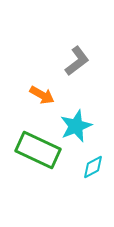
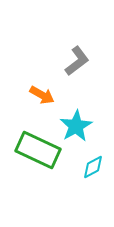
cyan star: rotated 8 degrees counterclockwise
